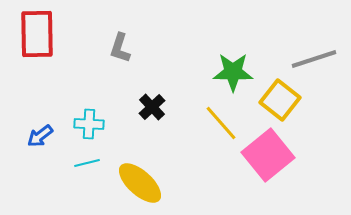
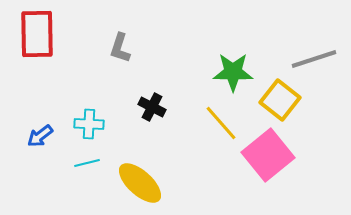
black cross: rotated 20 degrees counterclockwise
